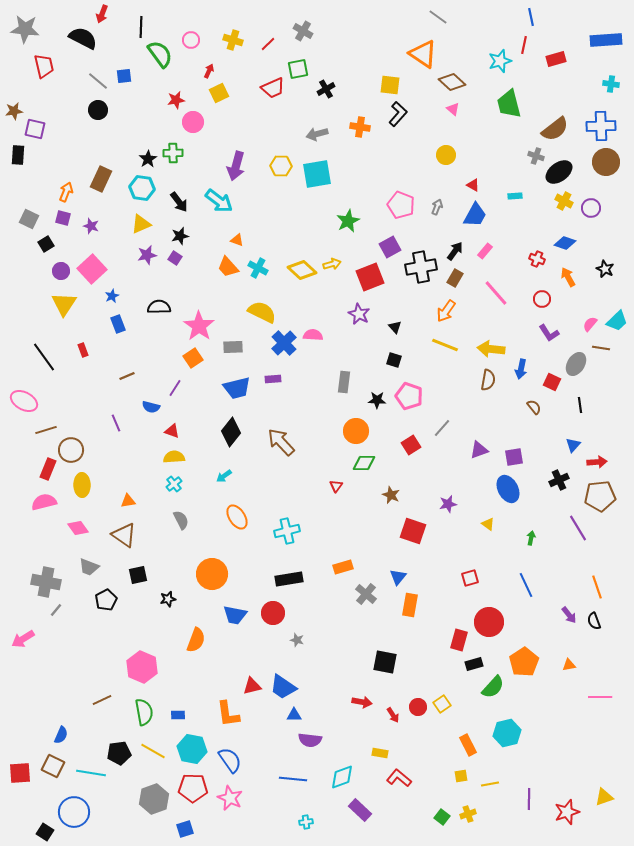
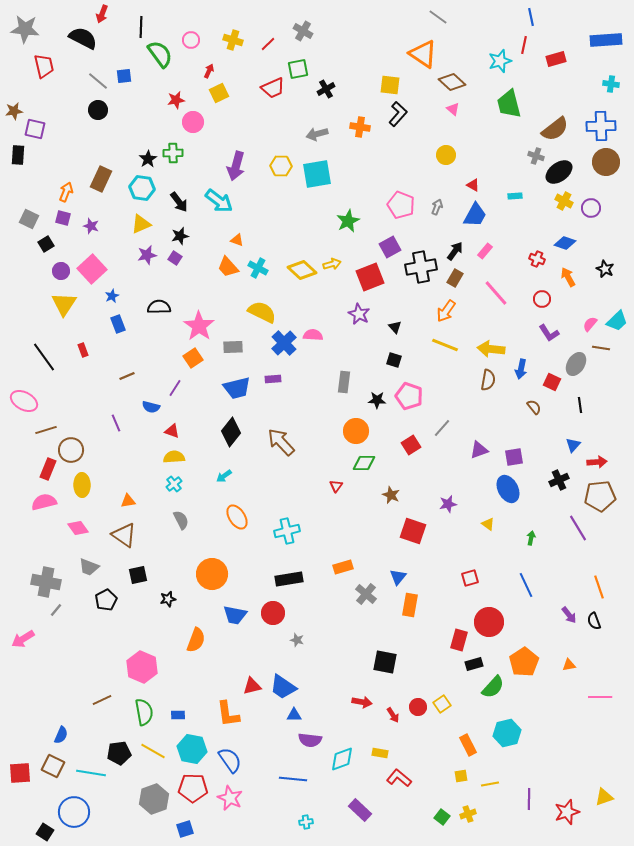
orange line at (597, 587): moved 2 px right
cyan diamond at (342, 777): moved 18 px up
